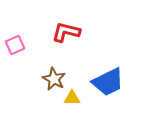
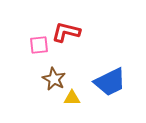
pink square: moved 24 px right; rotated 18 degrees clockwise
blue trapezoid: moved 2 px right
